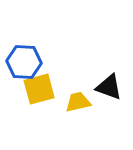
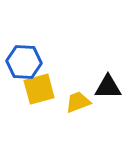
black triangle: moved 1 px left; rotated 20 degrees counterclockwise
yellow trapezoid: rotated 8 degrees counterclockwise
